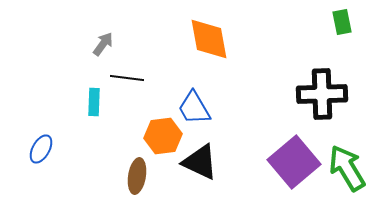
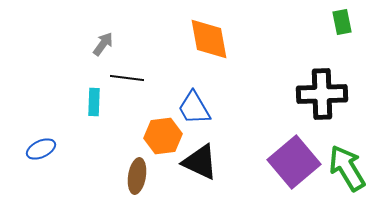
blue ellipse: rotated 36 degrees clockwise
